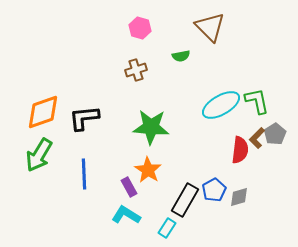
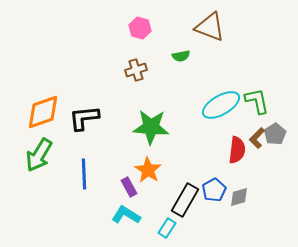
brown triangle: rotated 24 degrees counterclockwise
red semicircle: moved 3 px left
